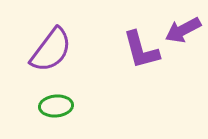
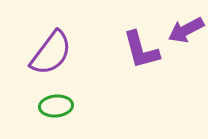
purple arrow: moved 3 px right
purple semicircle: moved 3 px down
